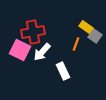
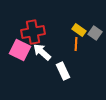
yellow rectangle: moved 7 px left, 3 px down
gray square: moved 3 px up
orange line: rotated 16 degrees counterclockwise
white arrow: rotated 90 degrees clockwise
